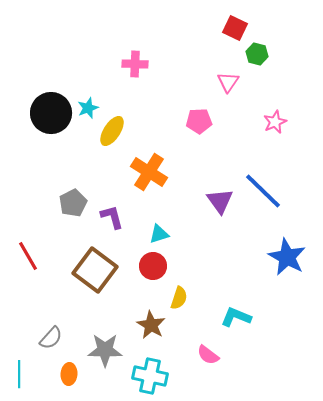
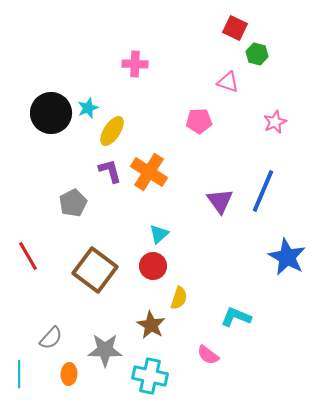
pink triangle: rotated 45 degrees counterclockwise
blue line: rotated 69 degrees clockwise
purple L-shape: moved 2 px left, 46 px up
cyan triangle: rotated 25 degrees counterclockwise
